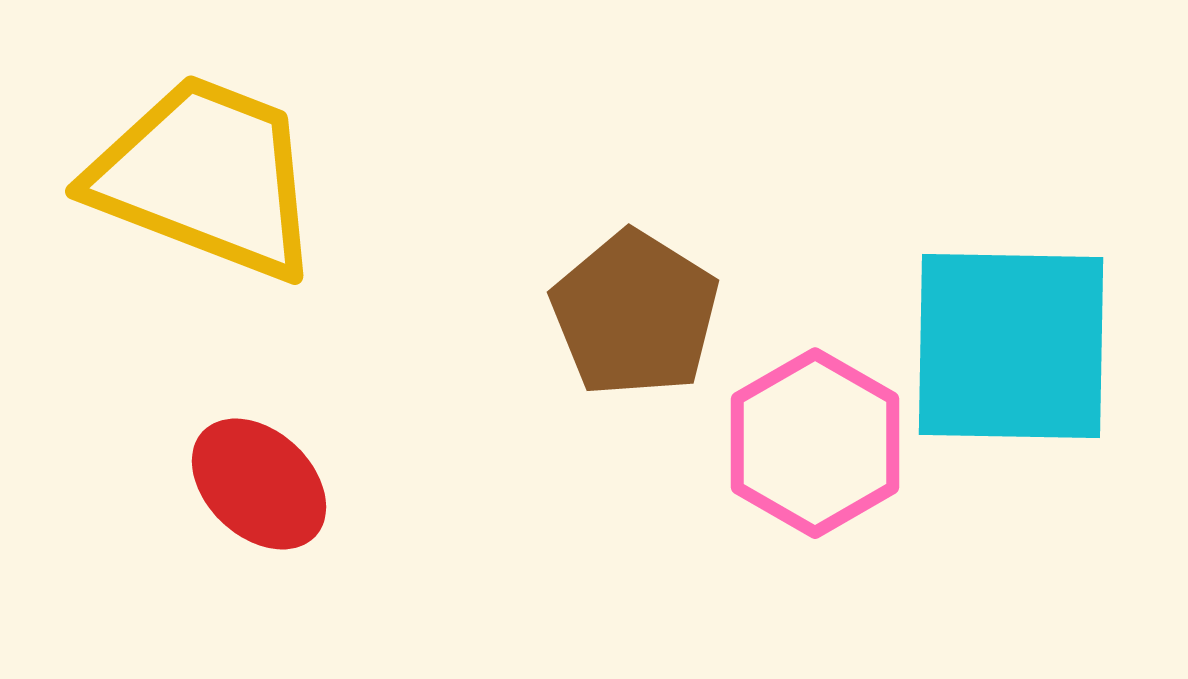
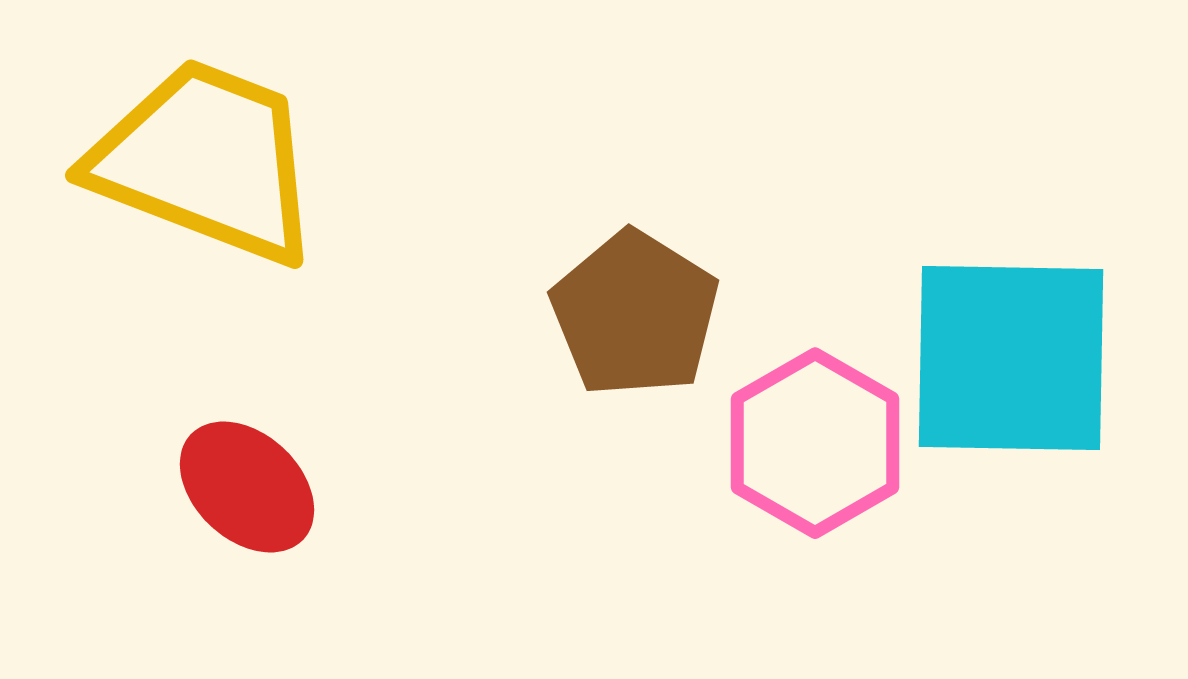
yellow trapezoid: moved 16 px up
cyan square: moved 12 px down
red ellipse: moved 12 px left, 3 px down
